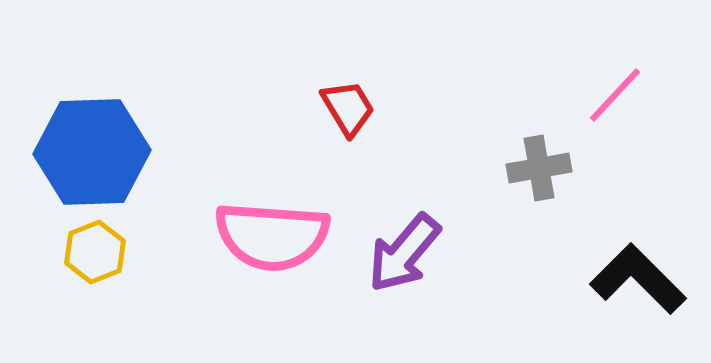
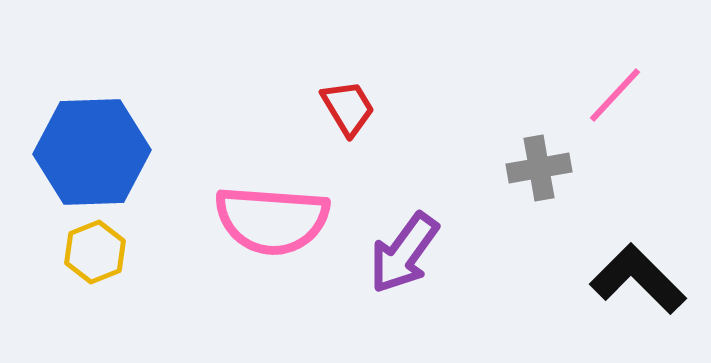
pink semicircle: moved 16 px up
purple arrow: rotated 4 degrees counterclockwise
